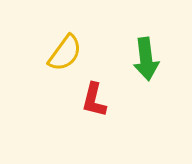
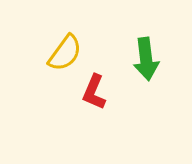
red L-shape: moved 8 px up; rotated 9 degrees clockwise
